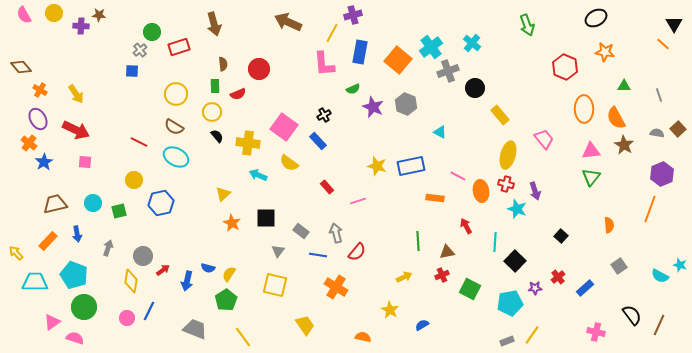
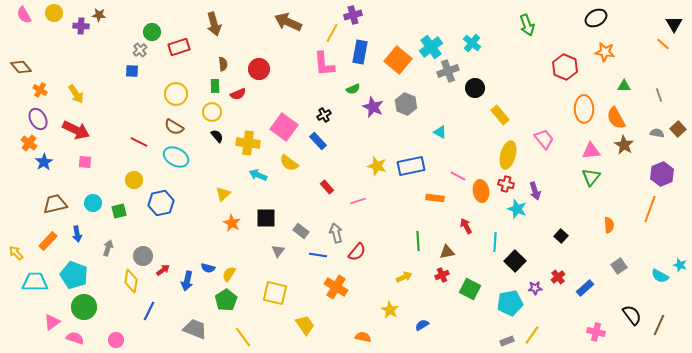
yellow square at (275, 285): moved 8 px down
pink circle at (127, 318): moved 11 px left, 22 px down
